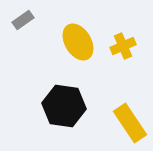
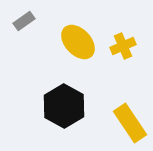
gray rectangle: moved 1 px right, 1 px down
yellow ellipse: rotated 12 degrees counterclockwise
black hexagon: rotated 21 degrees clockwise
